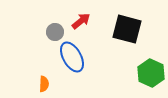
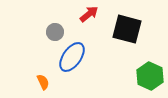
red arrow: moved 8 px right, 7 px up
blue ellipse: rotated 64 degrees clockwise
green hexagon: moved 1 px left, 3 px down
orange semicircle: moved 1 px left, 2 px up; rotated 28 degrees counterclockwise
